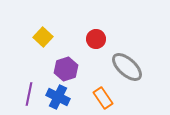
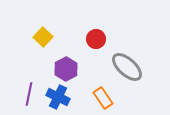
purple hexagon: rotated 10 degrees counterclockwise
